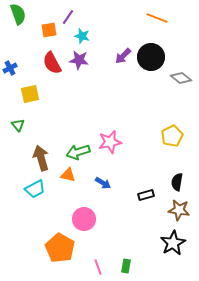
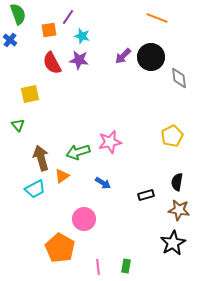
blue cross: moved 28 px up; rotated 24 degrees counterclockwise
gray diamond: moved 2 px left; rotated 45 degrees clockwise
orange triangle: moved 6 px left, 1 px down; rotated 49 degrees counterclockwise
pink line: rotated 14 degrees clockwise
